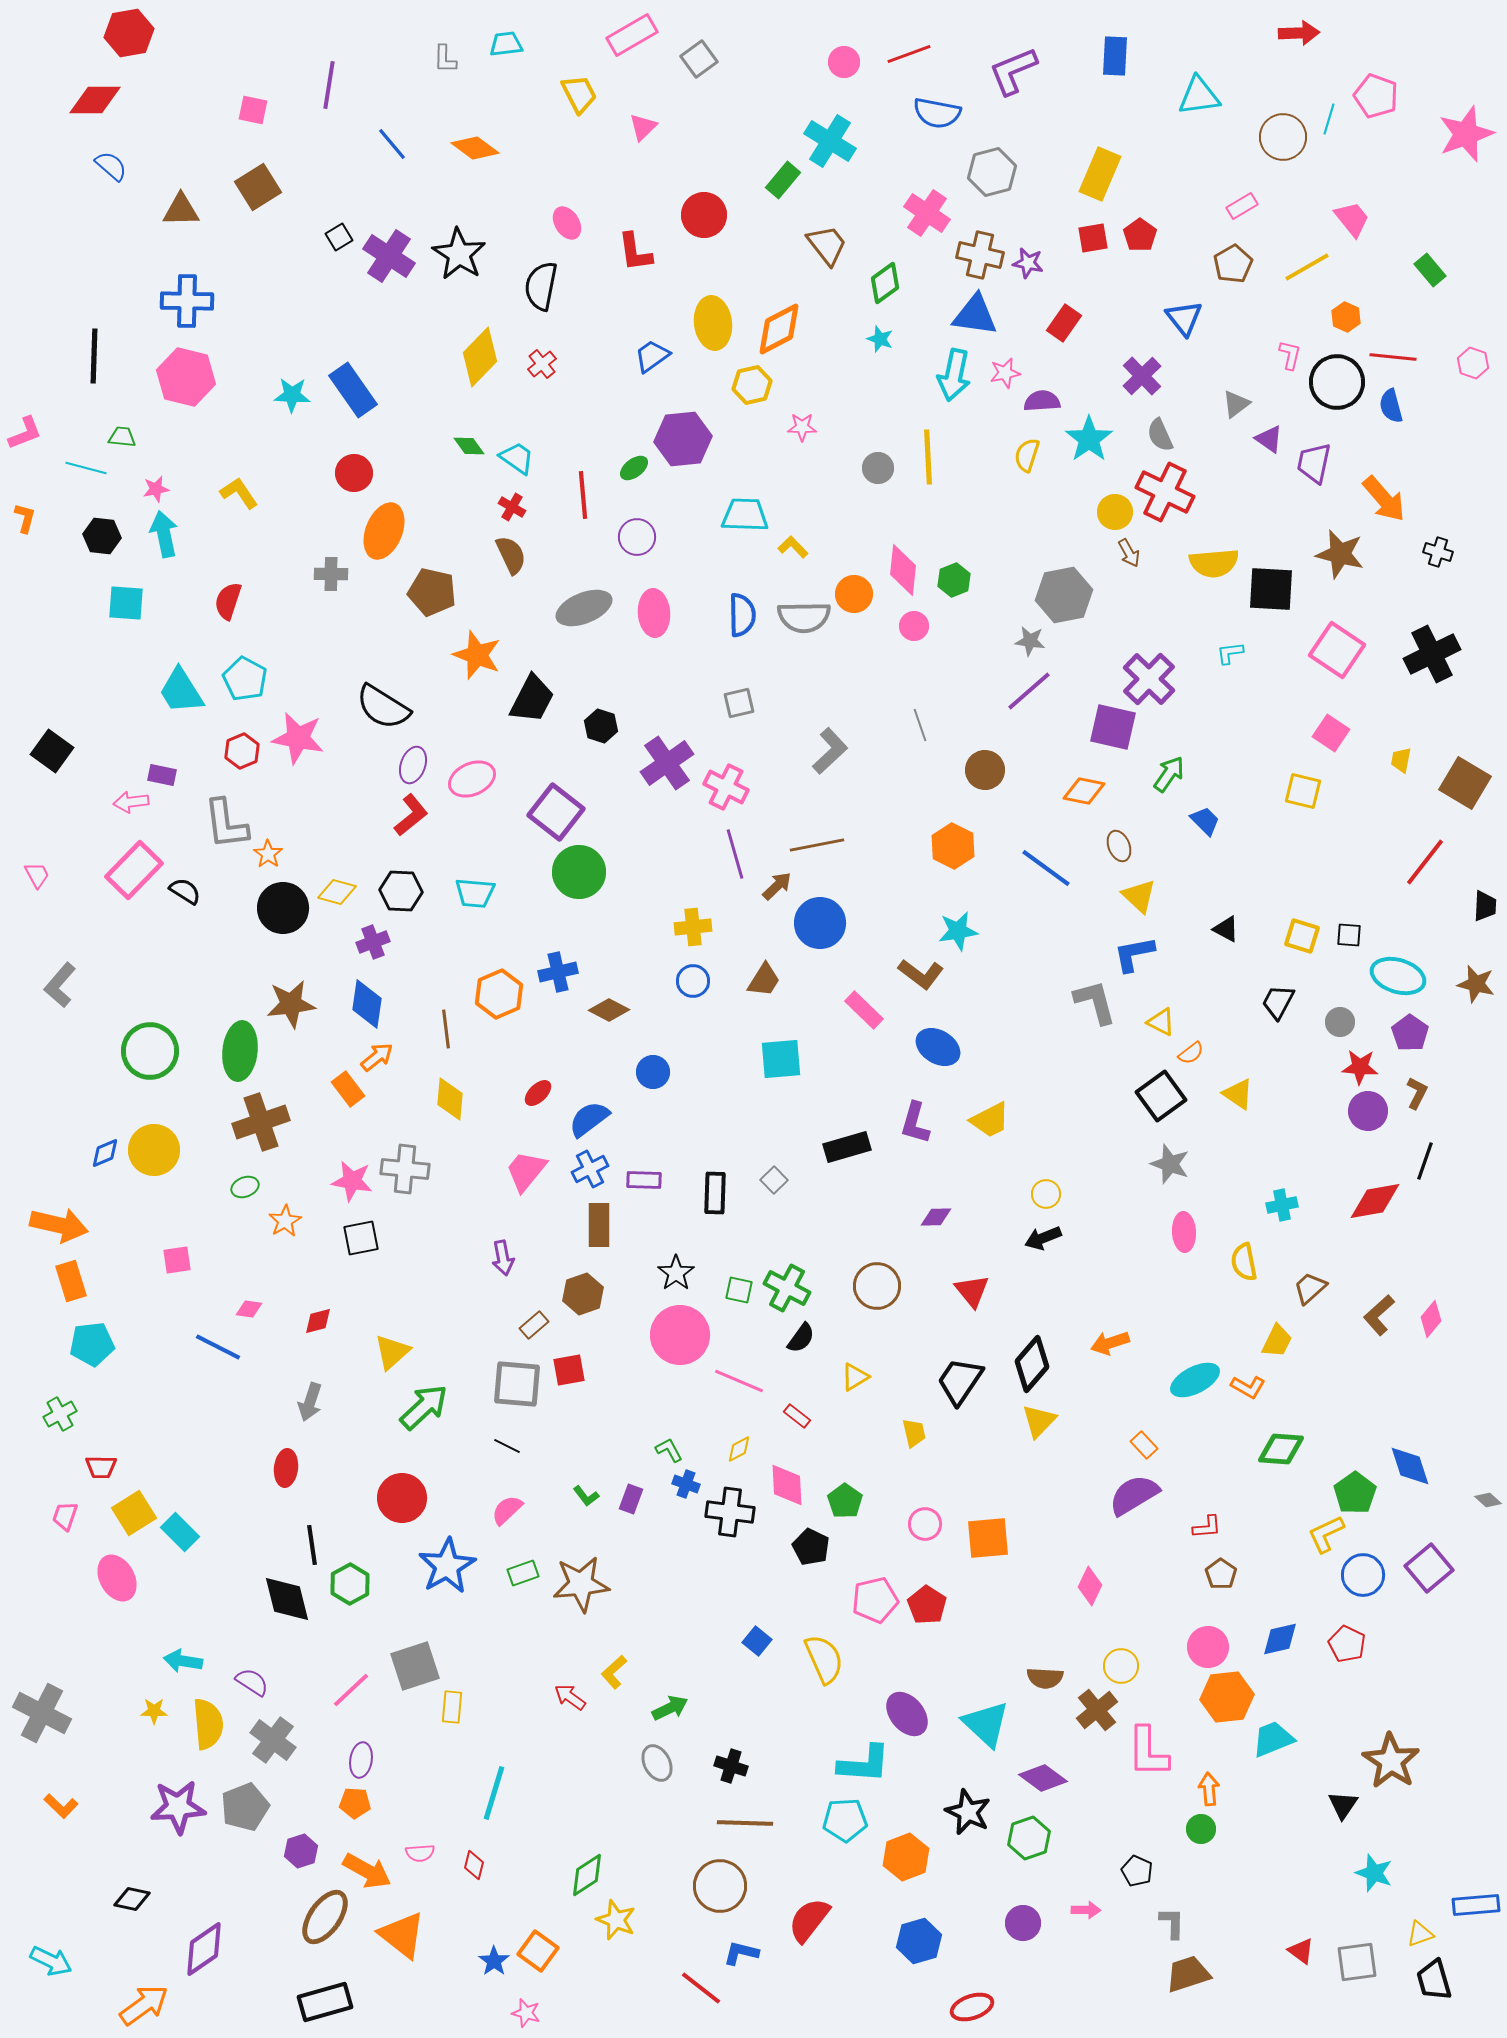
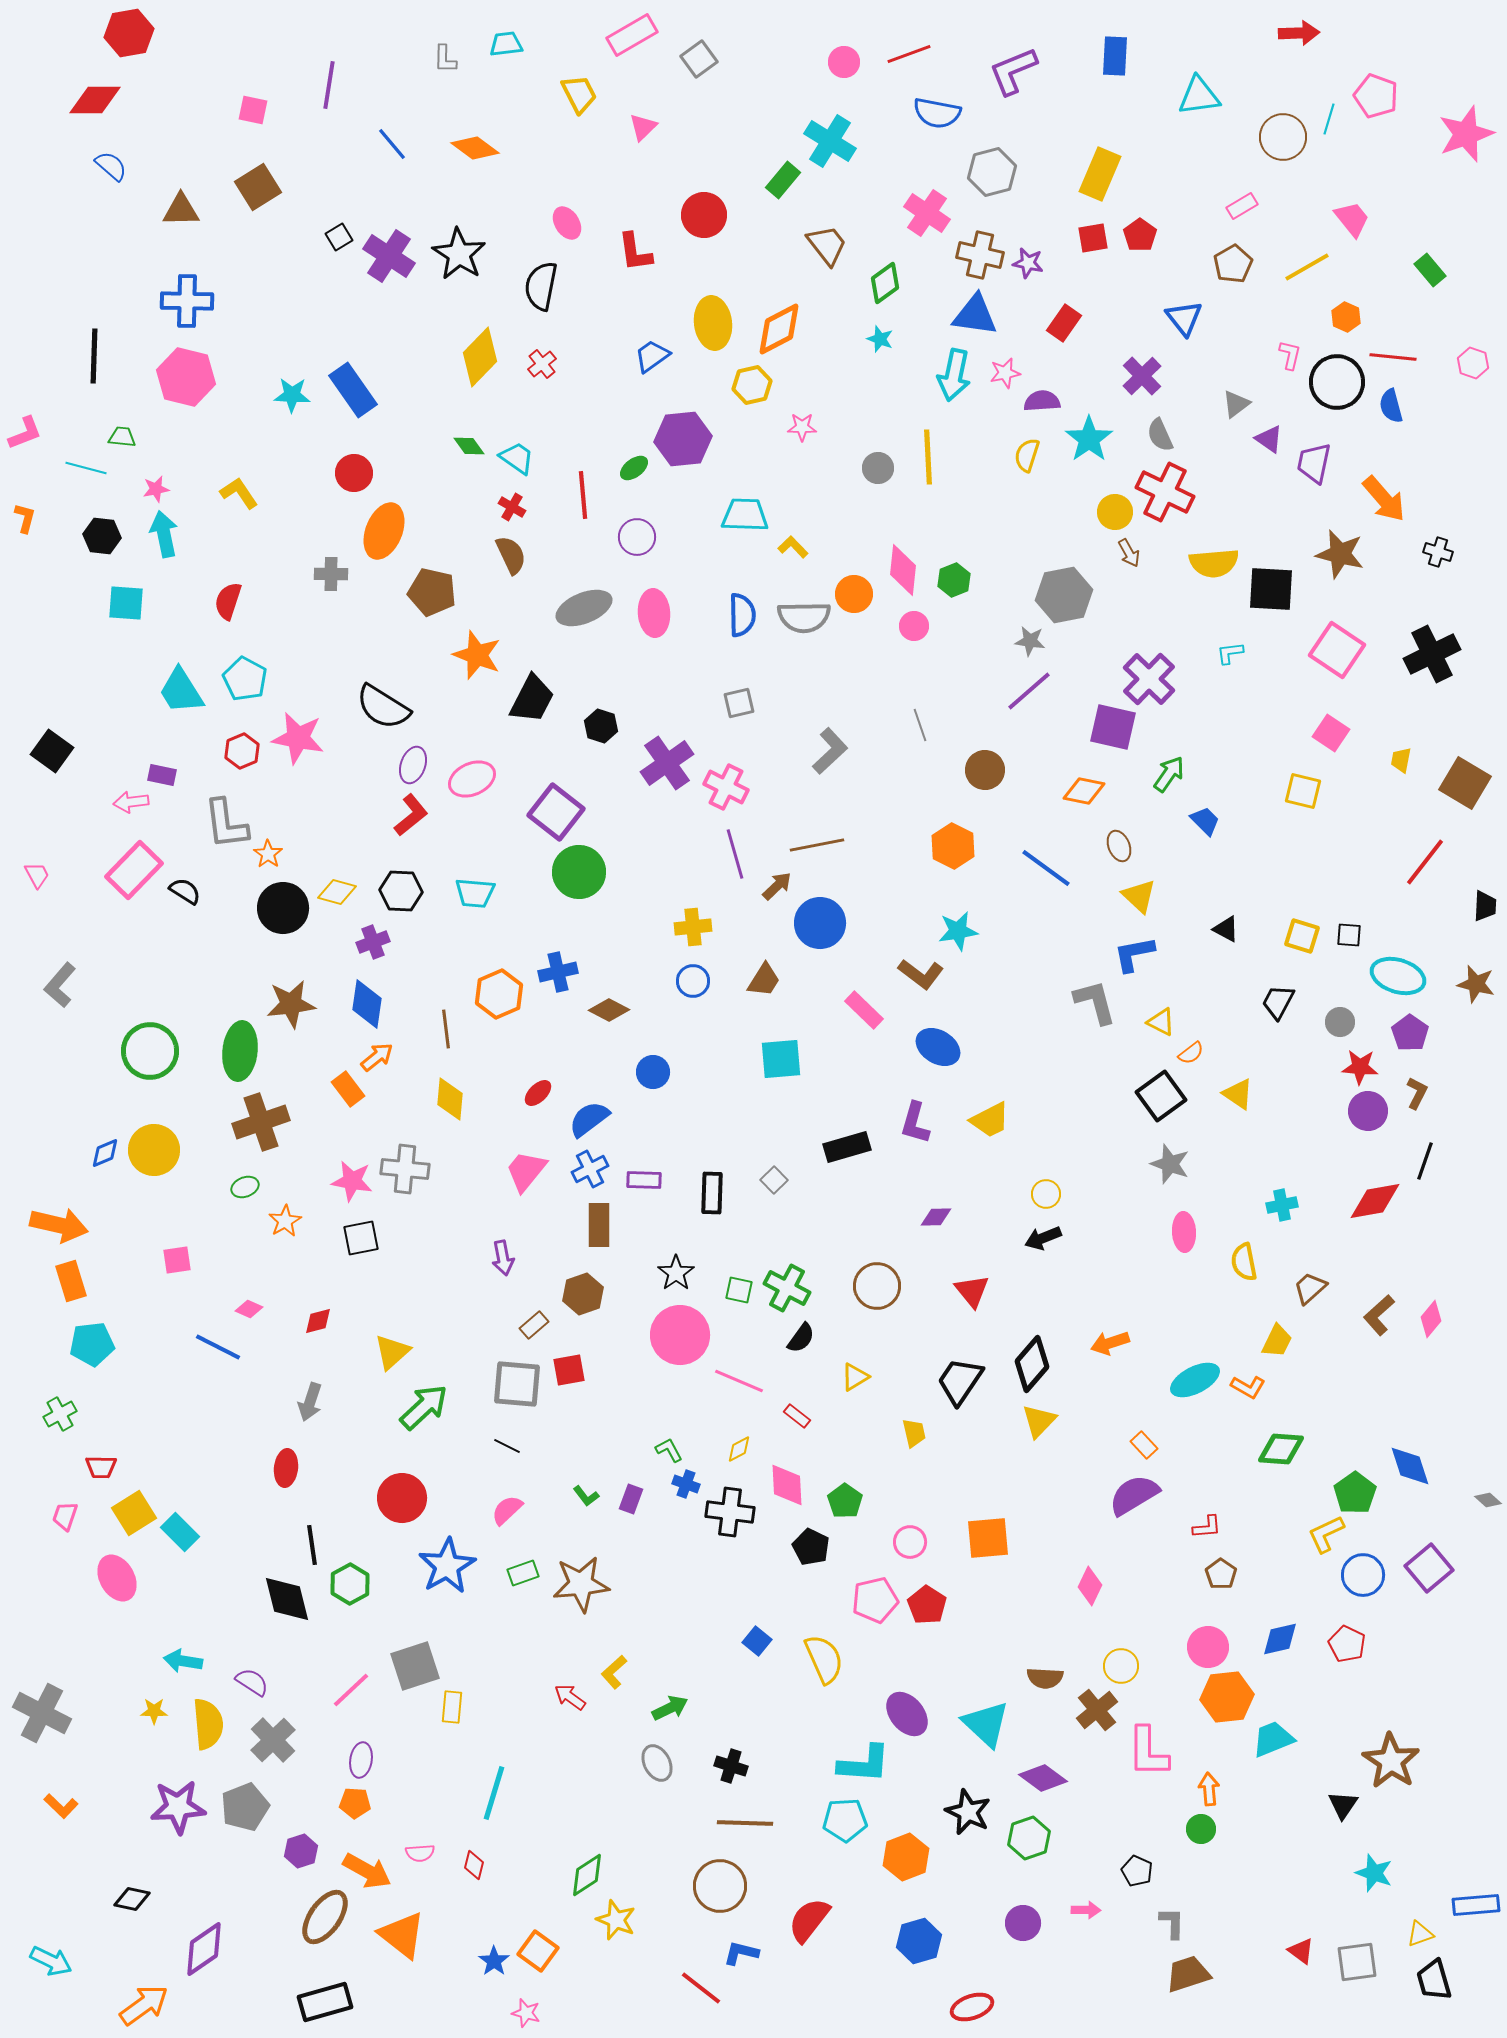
black rectangle at (715, 1193): moved 3 px left
pink diamond at (249, 1309): rotated 16 degrees clockwise
pink circle at (925, 1524): moved 15 px left, 18 px down
gray cross at (273, 1740): rotated 9 degrees clockwise
